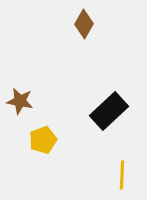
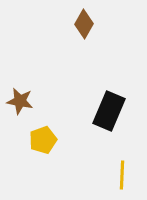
black rectangle: rotated 24 degrees counterclockwise
